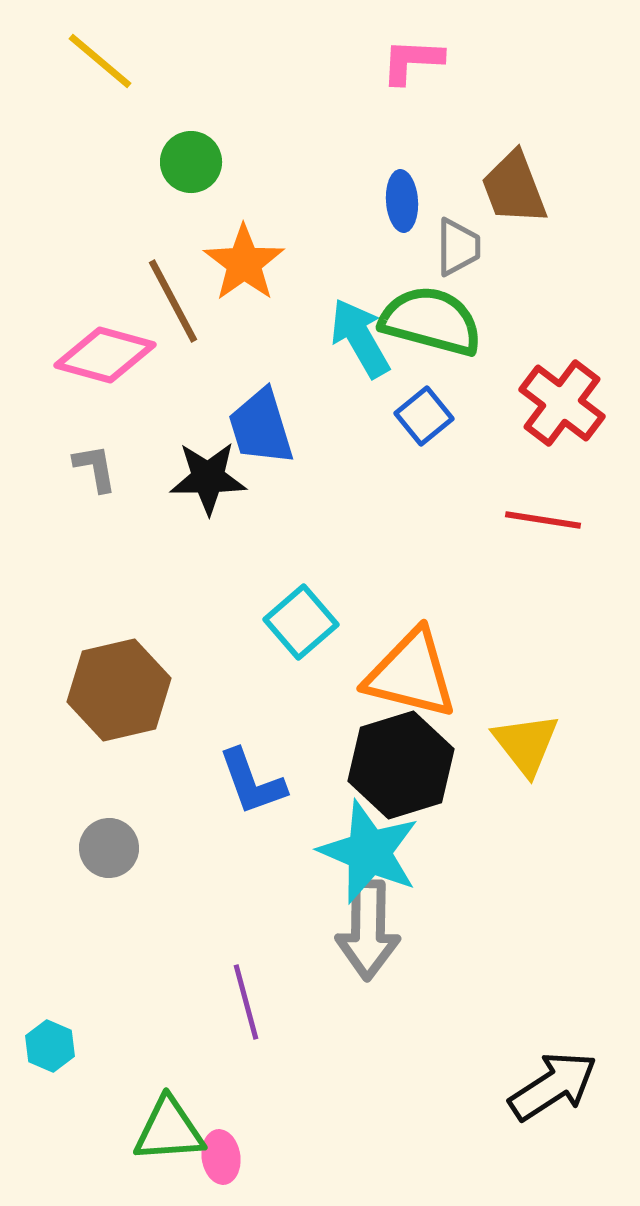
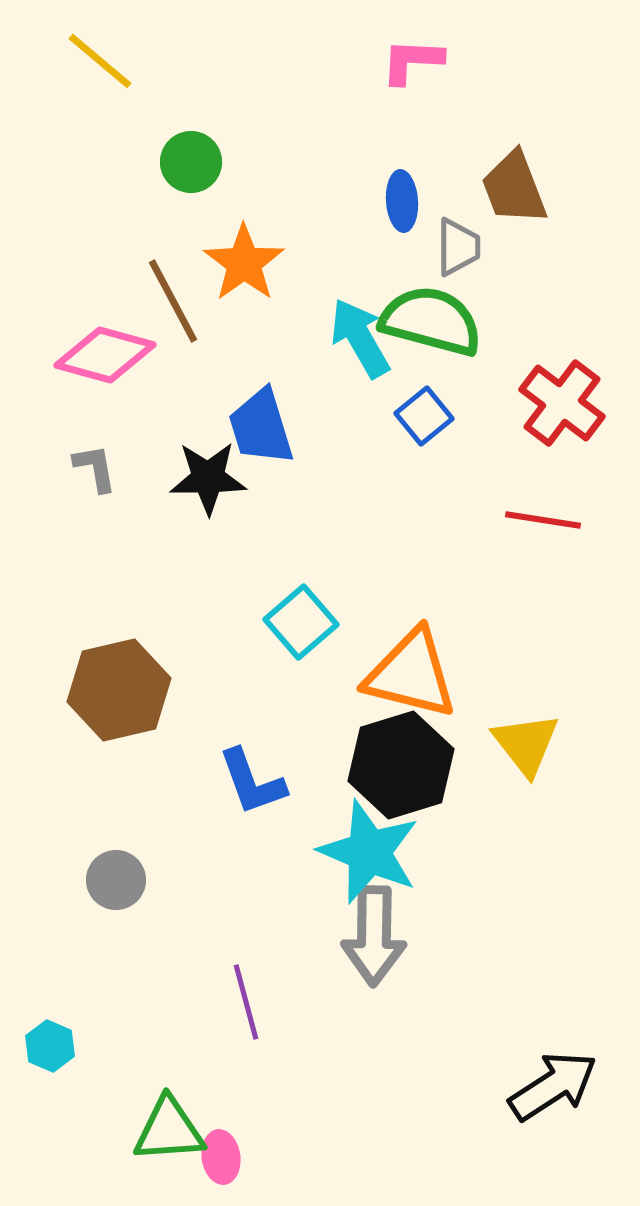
gray circle: moved 7 px right, 32 px down
gray arrow: moved 6 px right, 6 px down
